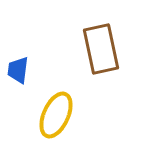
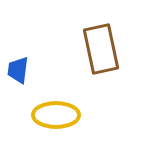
yellow ellipse: rotated 66 degrees clockwise
